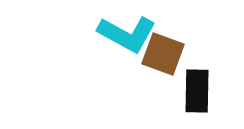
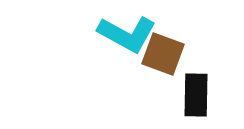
black rectangle: moved 1 px left, 4 px down
